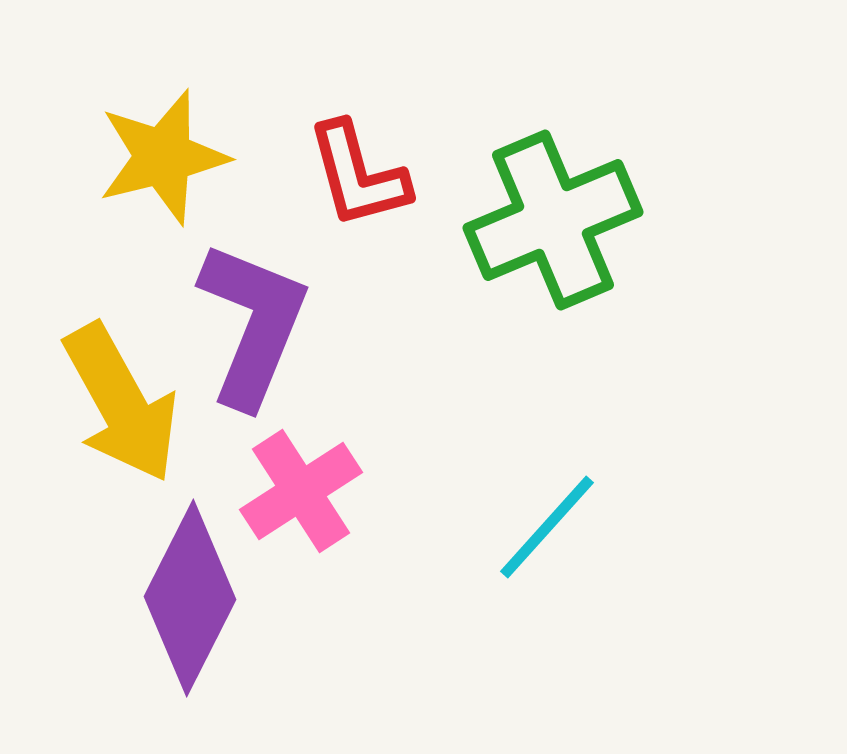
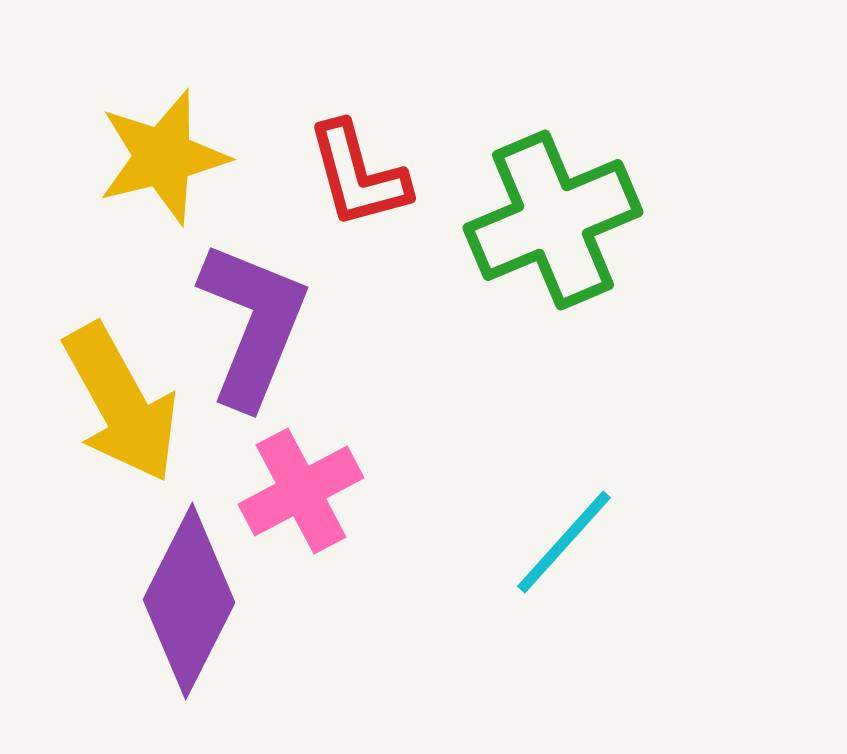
pink cross: rotated 5 degrees clockwise
cyan line: moved 17 px right, 15 px down
purple diamond: moved 1 px left, 3 px down
